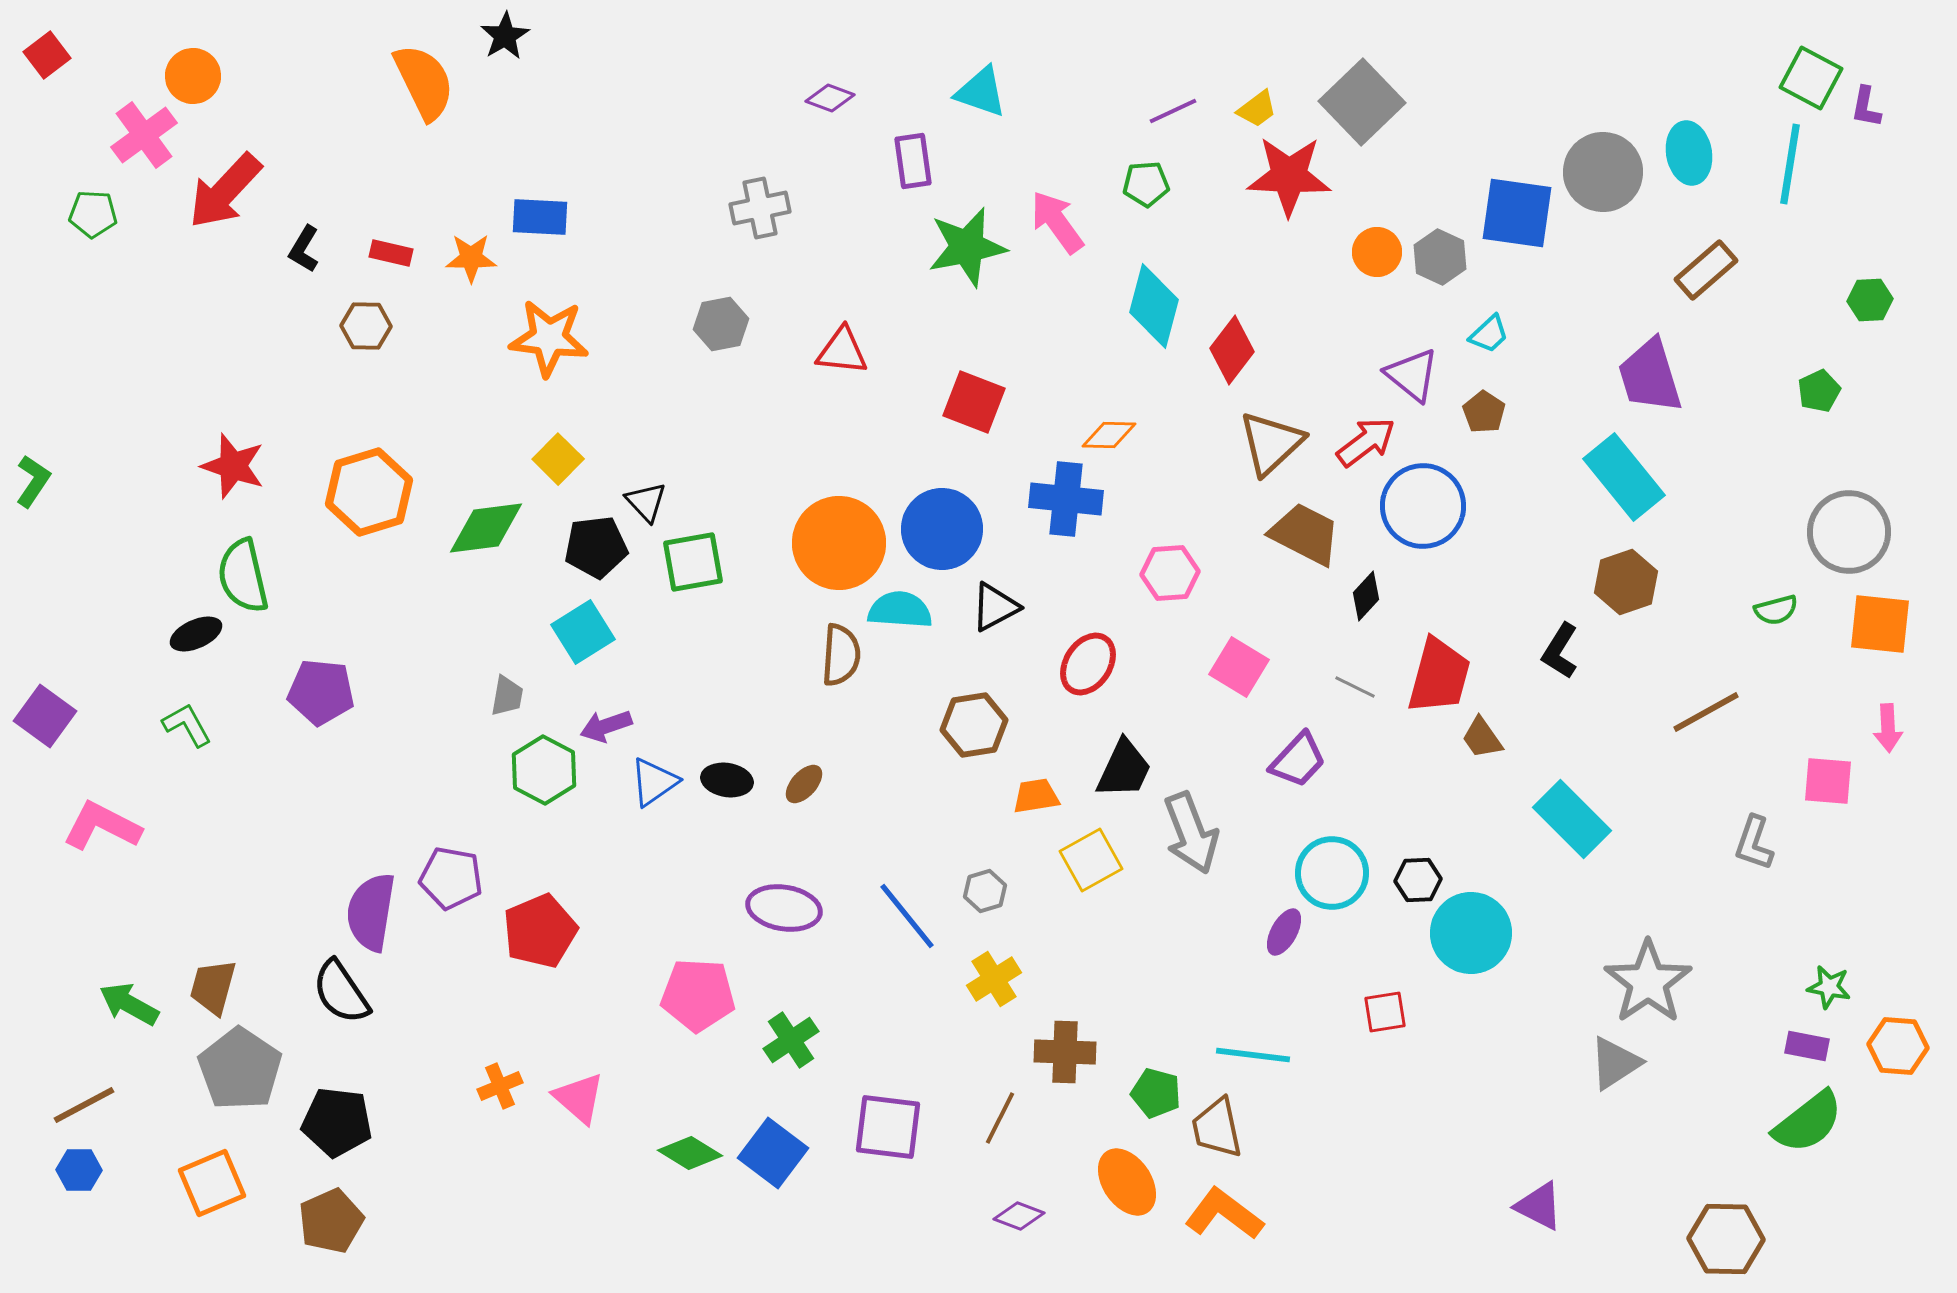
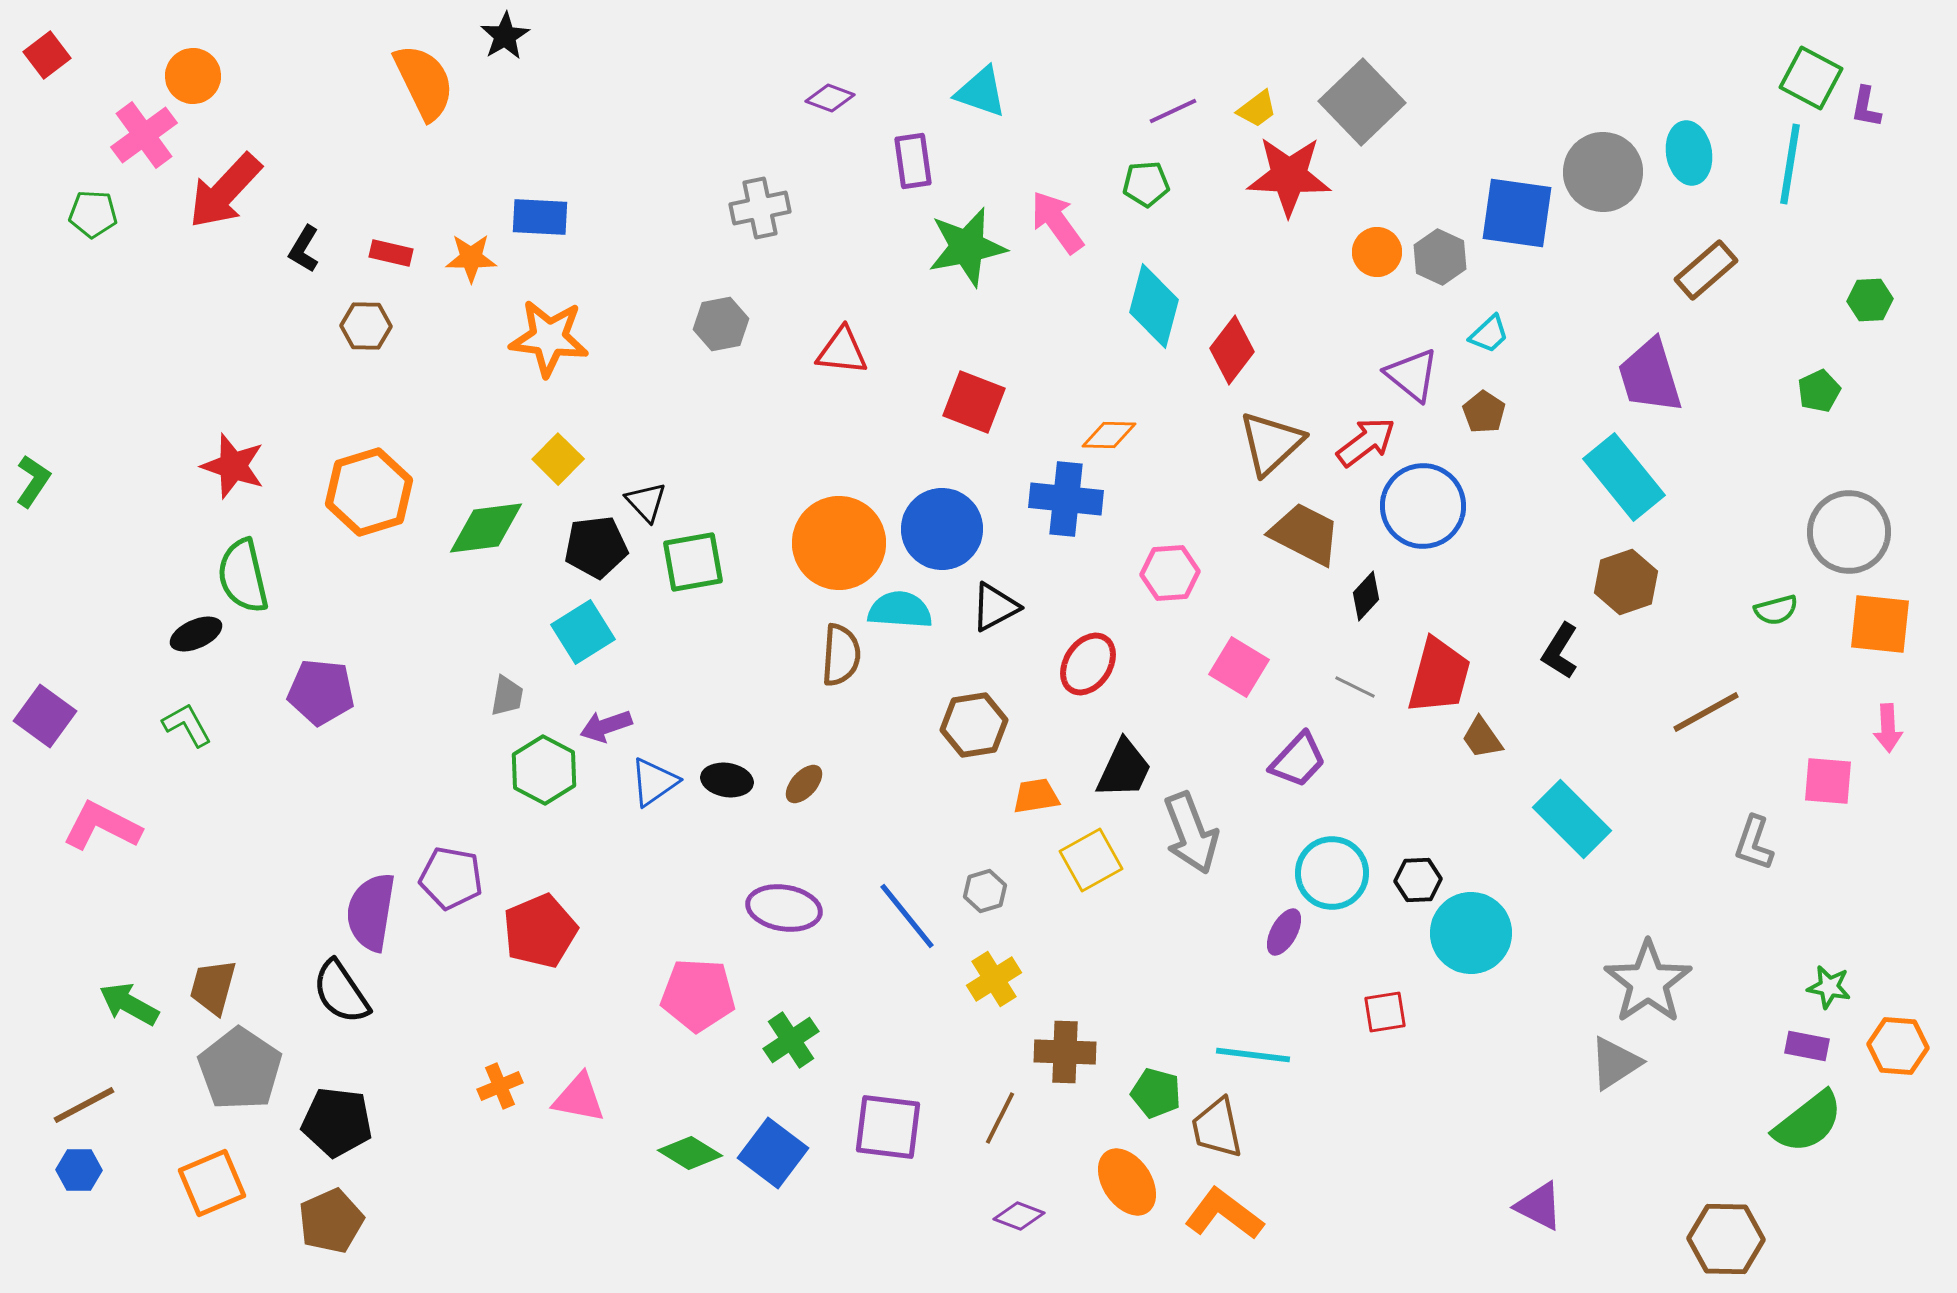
pink triangle at (579, 1098): rotated 30 degrees counterclockwise
